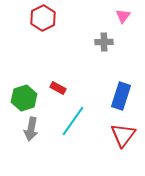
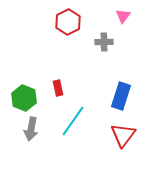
red hexagon: moved 25 px right, 4 px down
red rectangle: rotated 49 degrees clockwise
green hexagon: rotated 20 degrees counterclockwise
